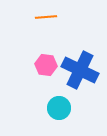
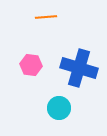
pink hexagon: moved 15 px left
blue cross: moved 1 px left, 2 px up; rotated 9 degrees counterclockwise
